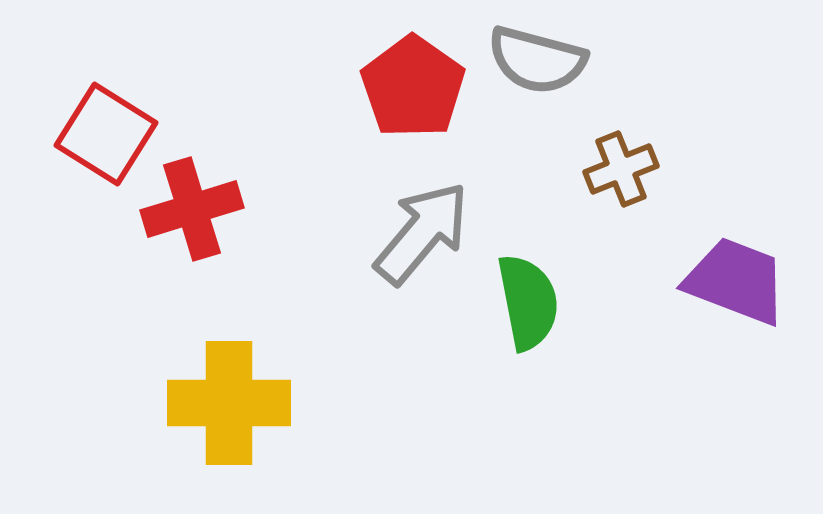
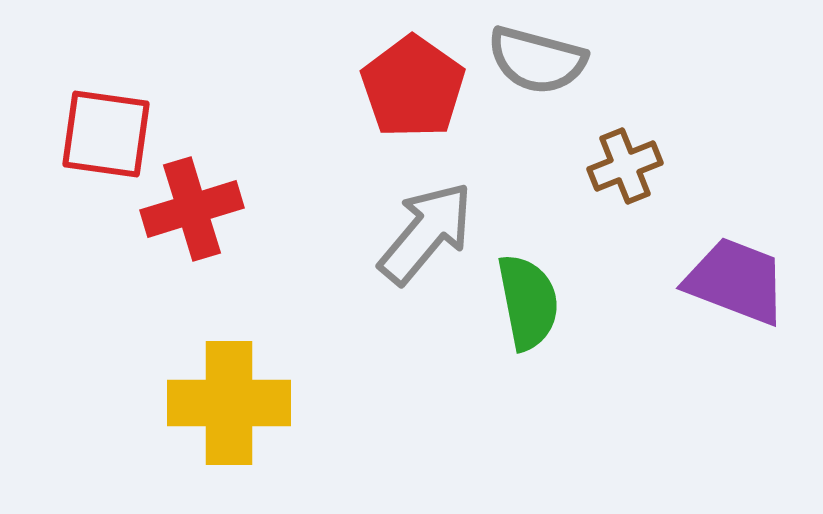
red square: rotated 24 degrees counterclockwise
brown cross: moved 4 px right, 3 px up
gray arrow: moved 4 px right
